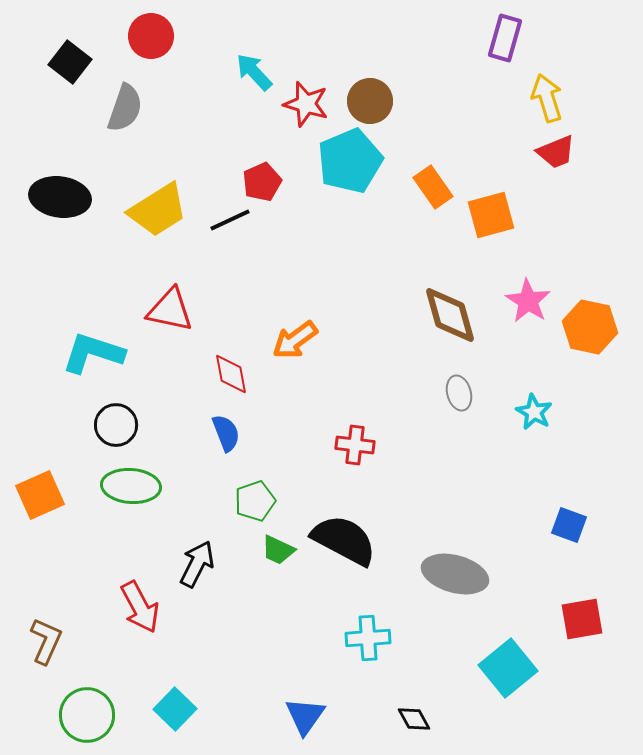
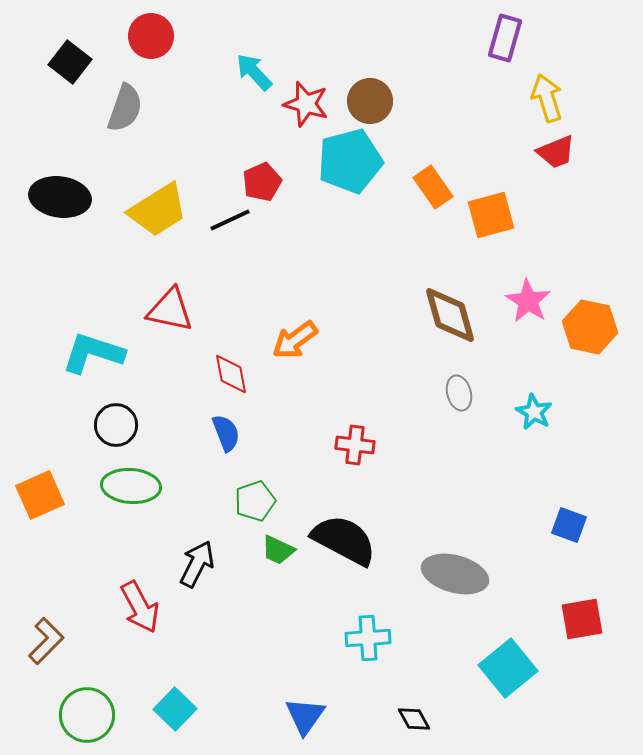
cyan pentagon at (350, 161): rotated 8 degrees clockwise
brown L-shape at (46, 641): rotated 21 degrees clockwise
